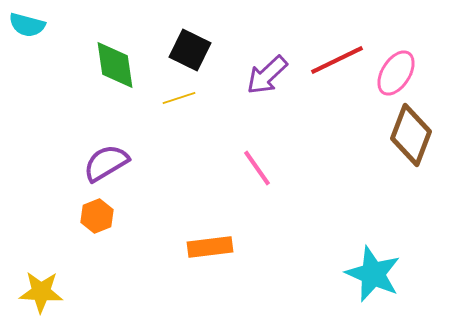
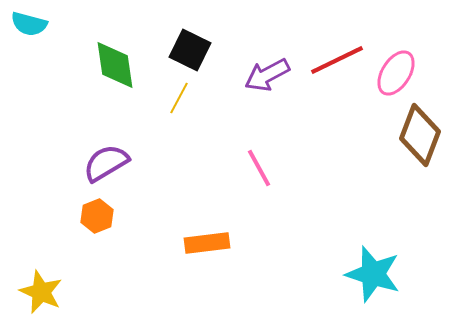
cyan semicircle: moved 2 px right, 1 px up
purple arrow: rotated 15 degrees clockwise
yellow line: rotated 44 degrees counterclockwise
brown diamond: moved 9 px right
pink line: moved 2 px right; rotated 6 degrees clockwise
orange rectangle: moved 3 px left, 4 px up
cyan star: rotated 6 degrees counterclockwise
yellow star: rotated 21 degrees clockwise
